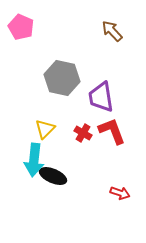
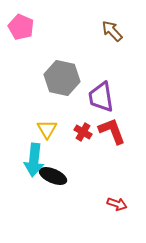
yellow triangle: moved 2 px right; rotated 15 degrees counterclockwise
red cross: moved 1 px up
red arrow: moved 3 px left, 11 px down
